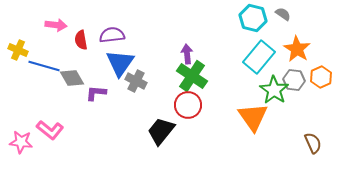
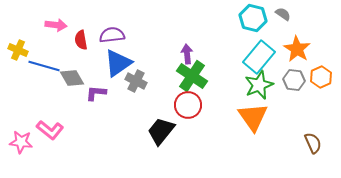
blue triangle: moved 2 px left; rotated 20 degrees clockwise
green star: moved 15 px left, 5 px up; rotated 16 degrees clockwise
